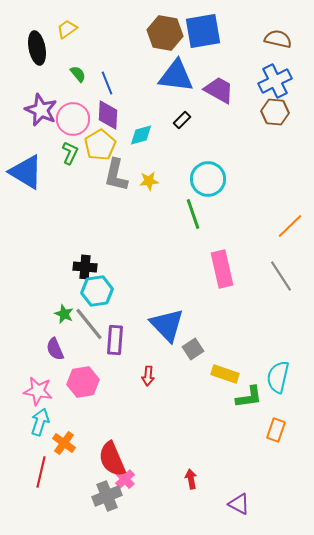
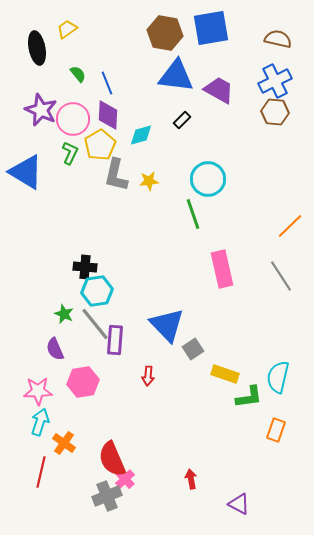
blue square at (203, 31): moved 8 px right, 3 px up
gray line at (89, 324): moved 6 px right
pink star at (38, 391): rotated 12 degrees counterclockwise
